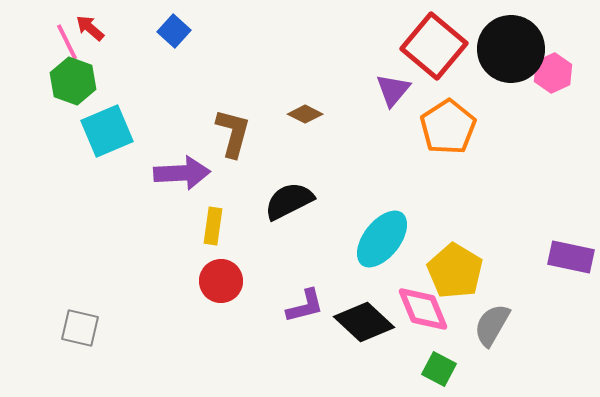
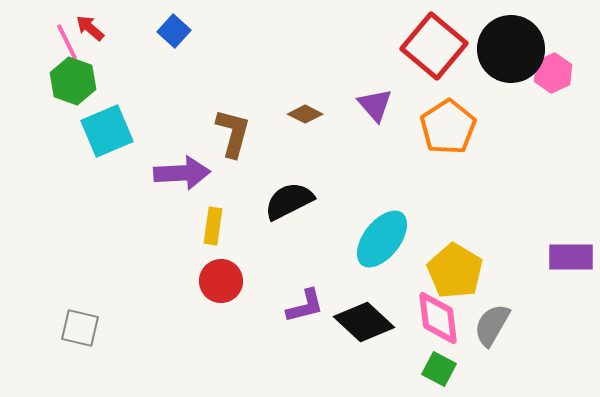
purple triangle: moved 18 px left, 15 px down; rotated 21 degrees counterclockwise
purple rectangle: rotated 12 degrees counterclockwise
pink diamond: moved 15 px right, 9 px down; rotated 16 degrees clockwise
